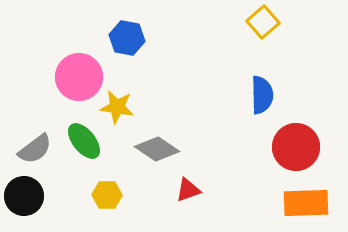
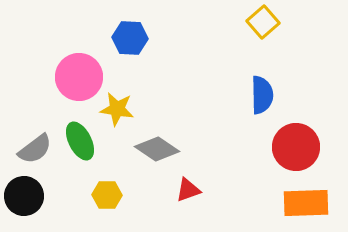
blue hexagon: moved 3 px right; rotated 8 degrees counterclockwise
yellow star: moved 2 px down
green ellipse: moved 4 px left; rotated 12 degrees clockwise
